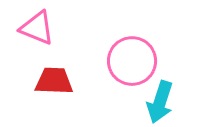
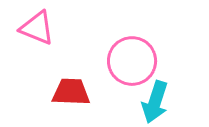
red trapezoid: moved 17 px right, 11 px down
cyan arrow: moved 5 px left
